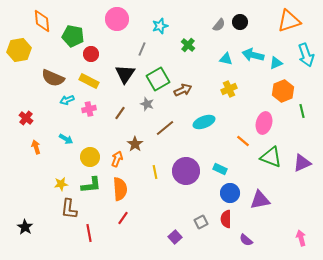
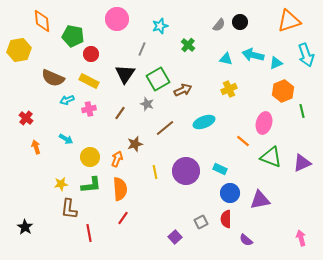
brown star at (135, 144): rotated 21 degrees clockwise
